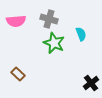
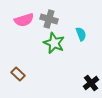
pink semicircle: moved 8 px right, 1 px up; rotated 12 degrees counterclockwise
